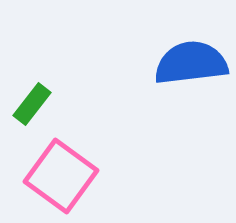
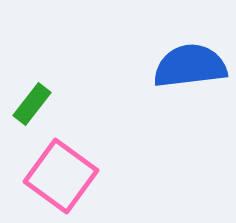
blue semicircle: moved 1 px left, 3 px down
